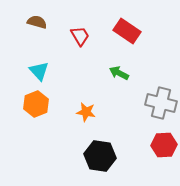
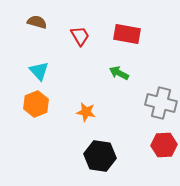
red rectangle: moved 3 px down; rotated 24 degrees counterclockwise
